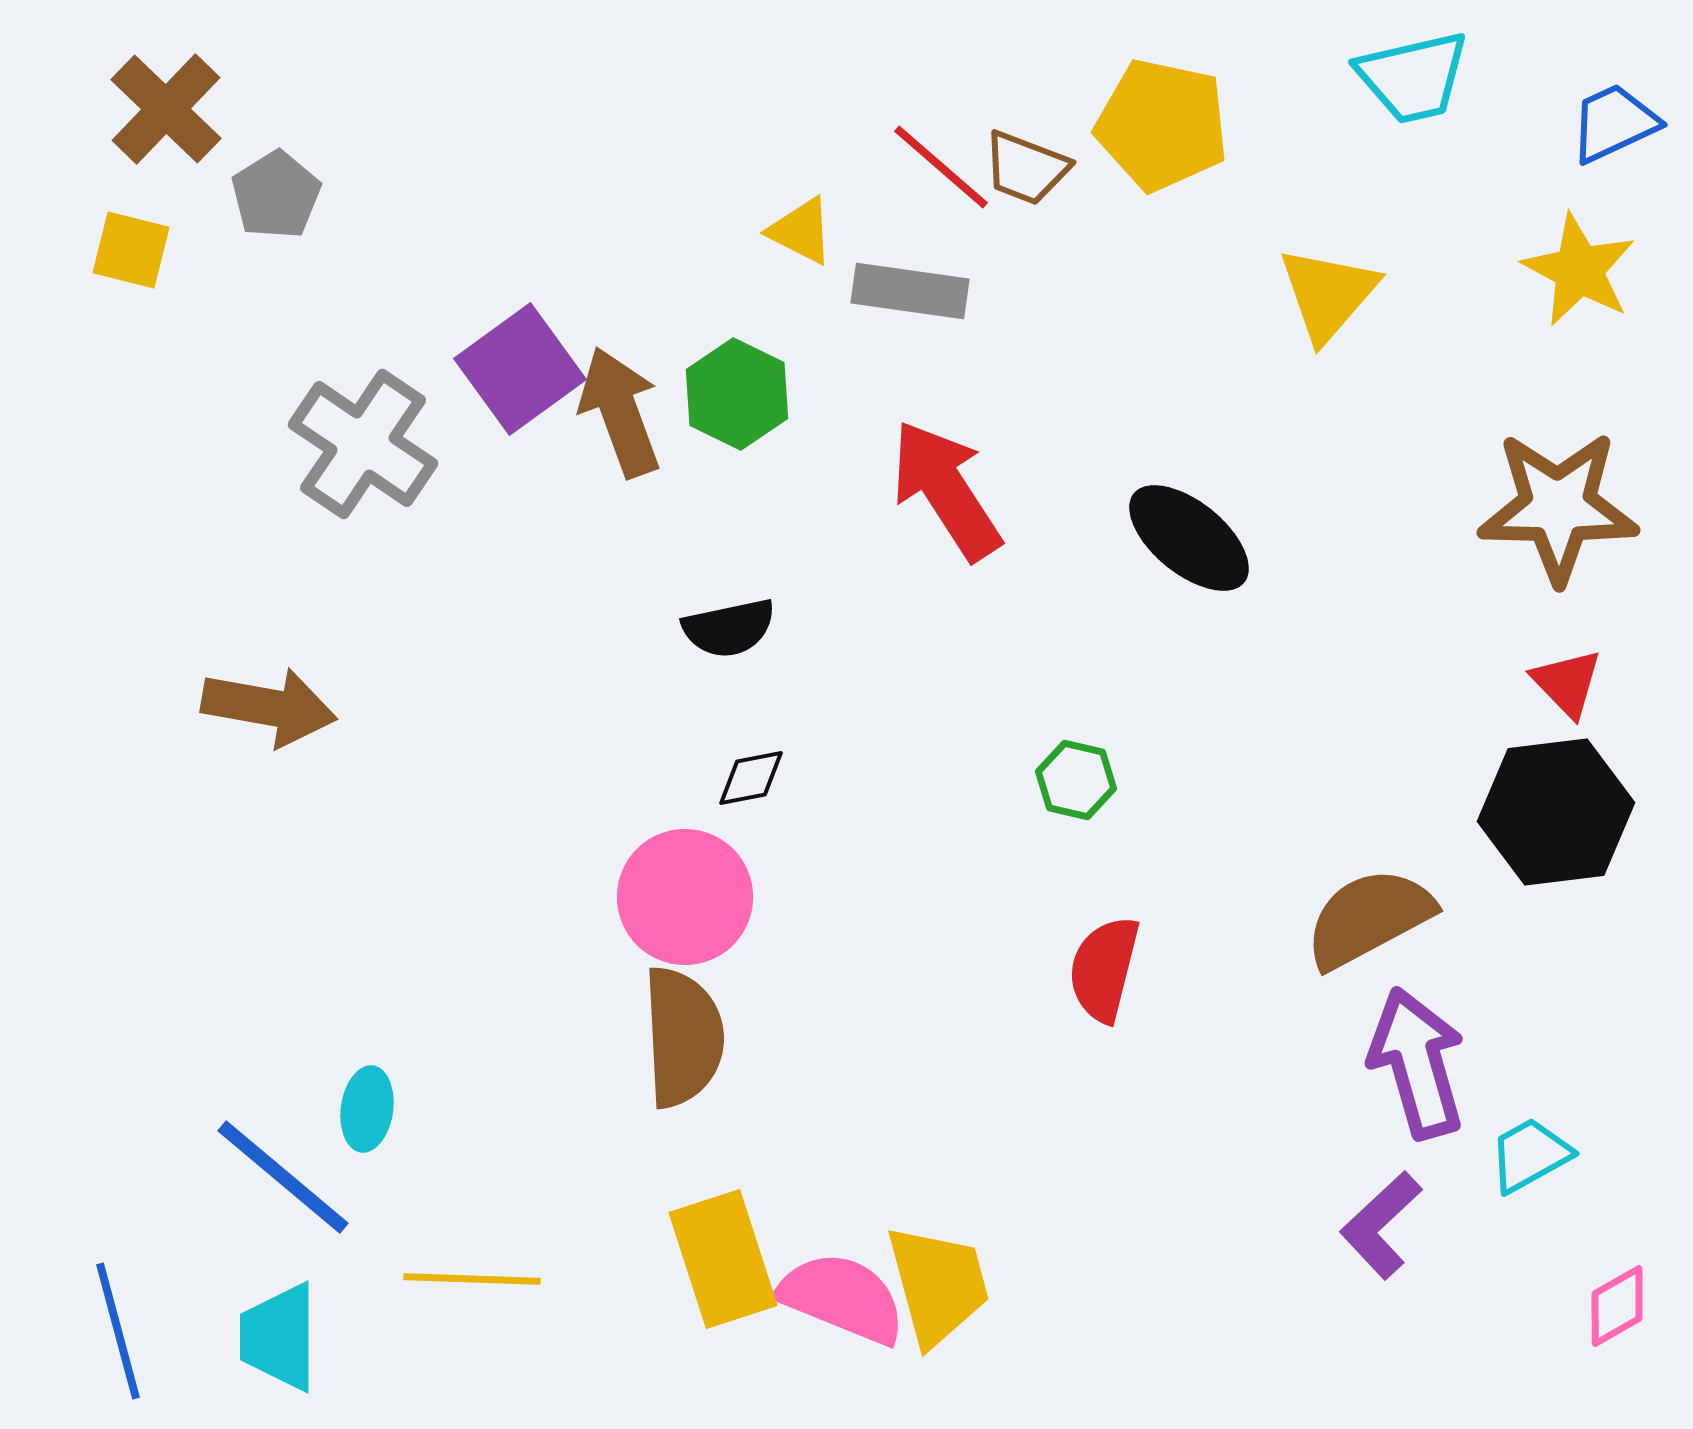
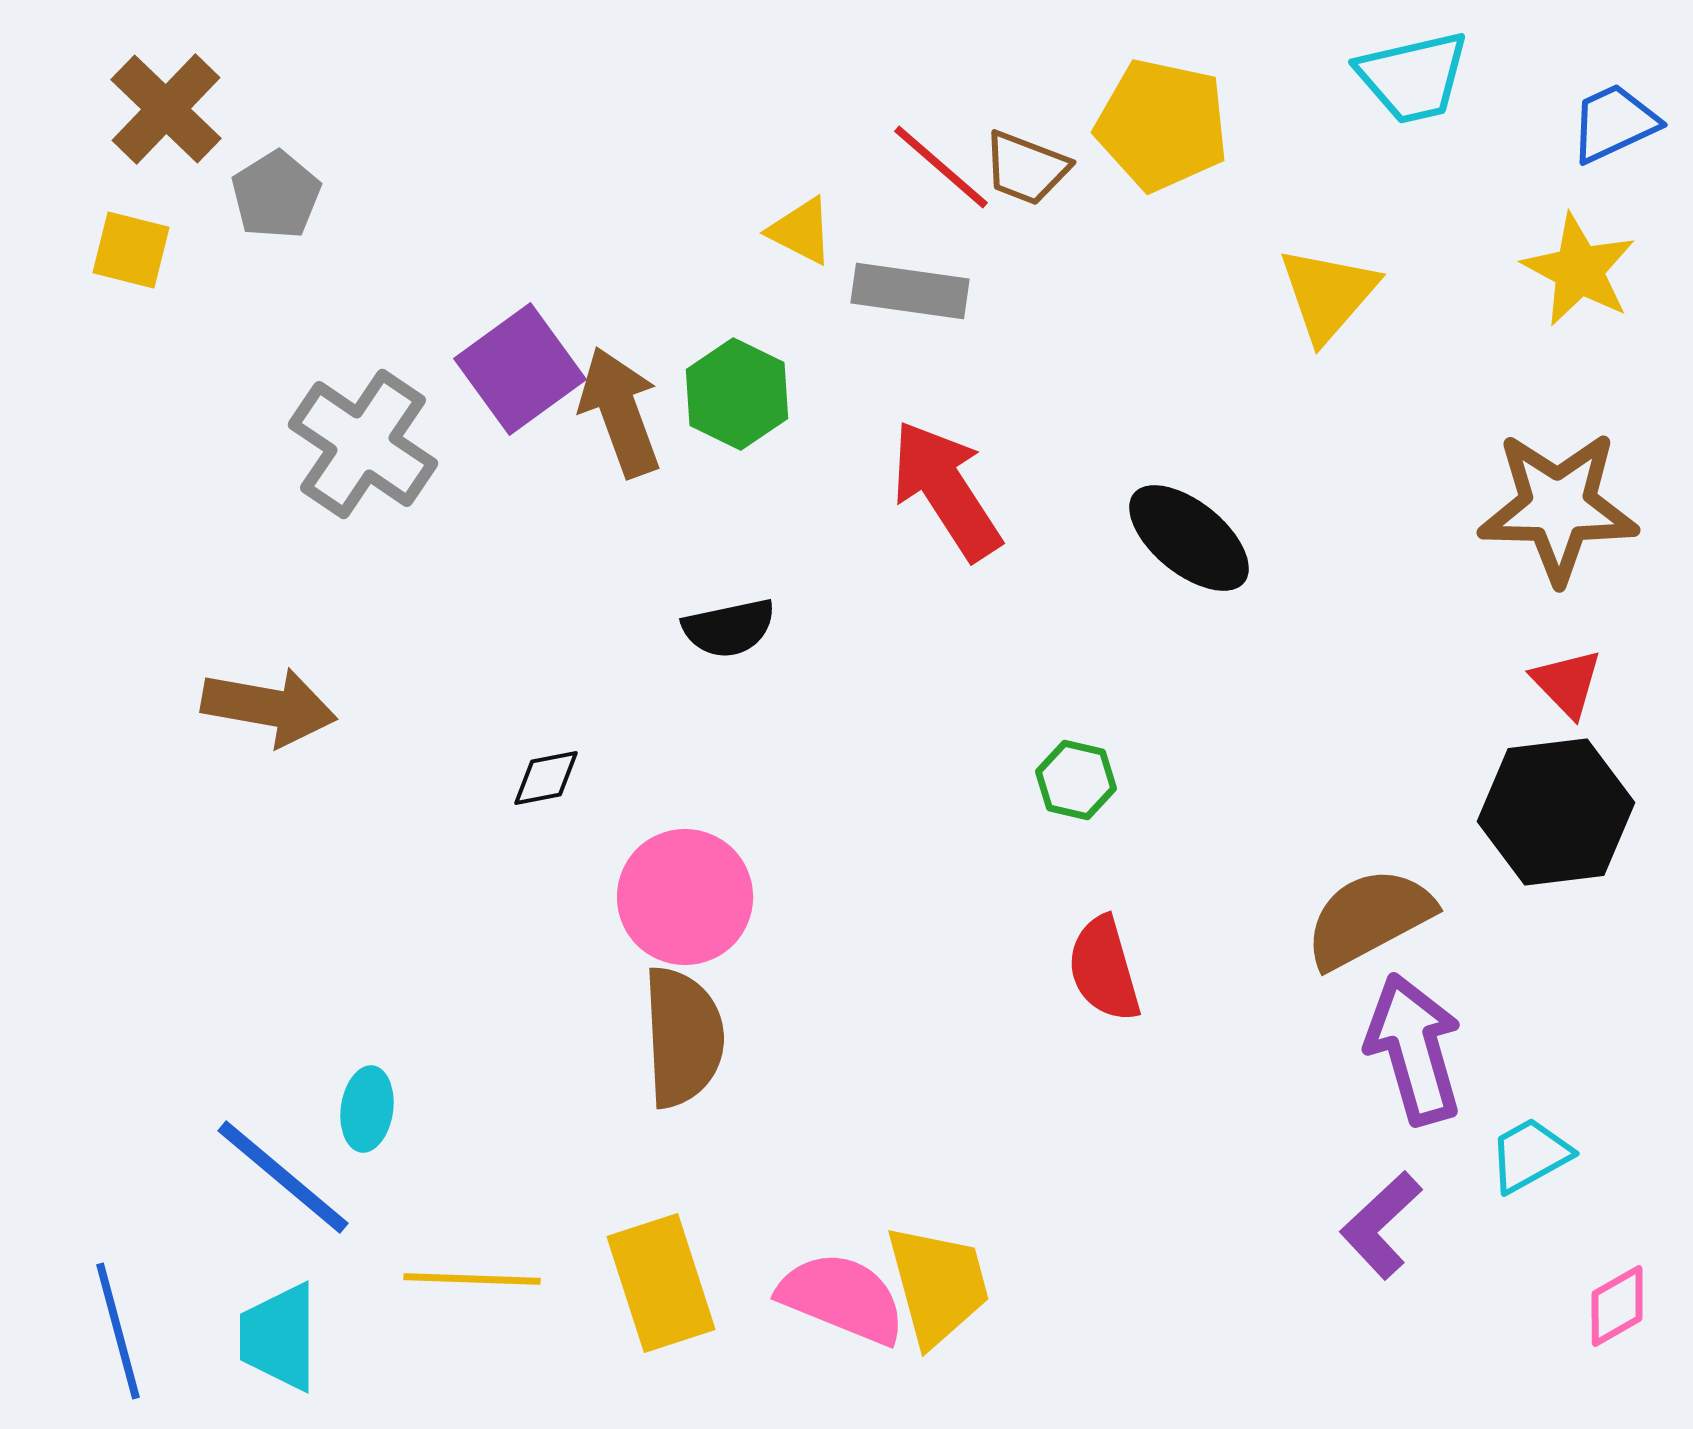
black diamond at (751, 778): moved 205 px left
red semicircle at (1104, 969): rotated 30 degrees counterclockwise
purple arrow at (1417, 1063): moved 3 px left, 14 px up
yellow rectangle at (723, 1259): moved 62 px left, 24 px down
